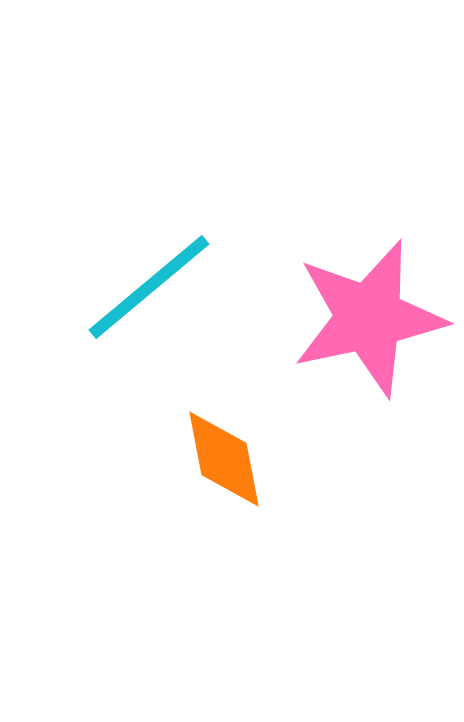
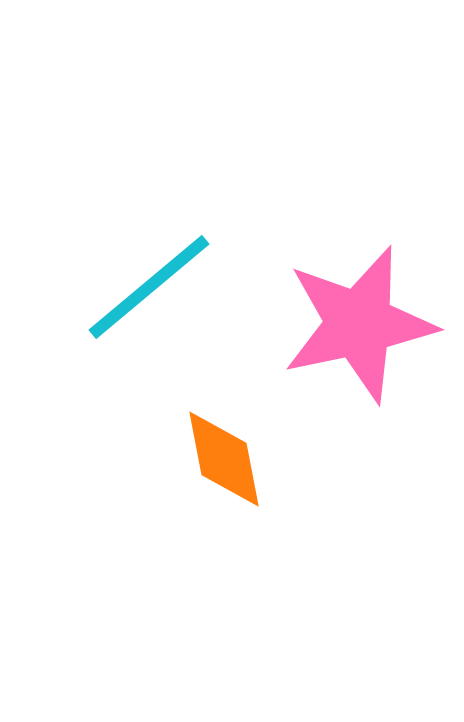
pink star: moved 10 px left, 6 px down
